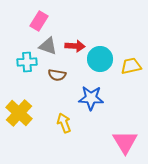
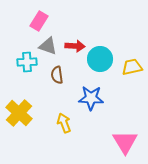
yellow trapezoid: moved 1 px right, 1 px down
brown semicircle: rotated 72 degrees clockwise
